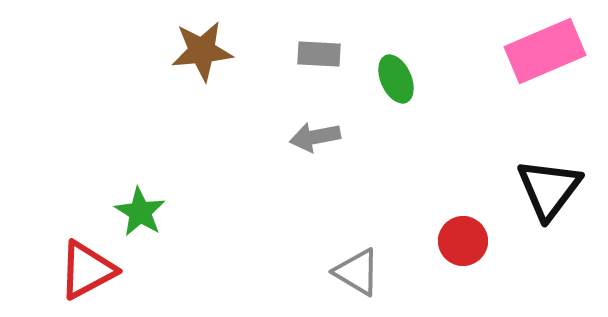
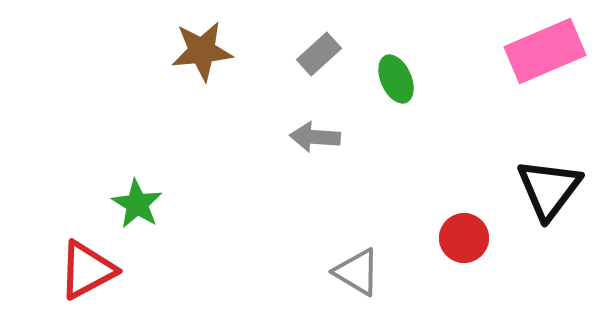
gray rectangle: rotated 45 degrees counterclockwise
gray arrow: rotated 15 degrees clockwise
green star: moved 3 px left, 8 px up
red circle: moved 1 px right, 3 px up
